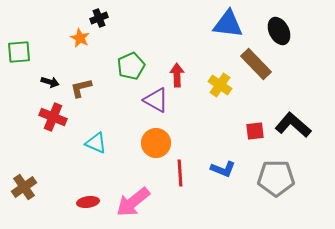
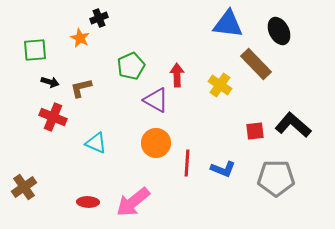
green square: moved 16 px right, 2 px up
red line: moved 7 px right, 10 px up; rotated 8 degrees clockwise
red ellipse: rotated 10 degrees clockwise
